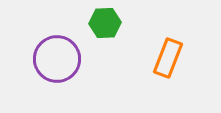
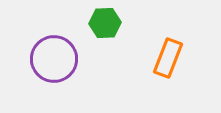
purple circle: moved 3 px left
